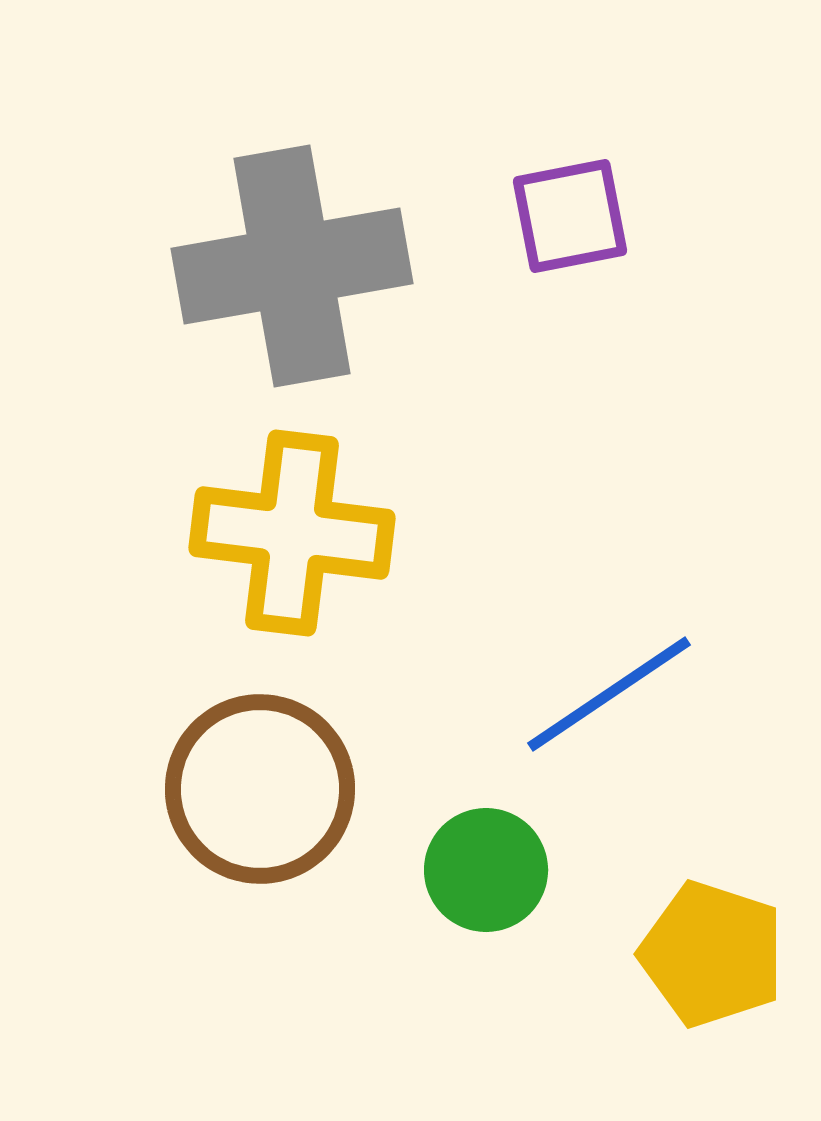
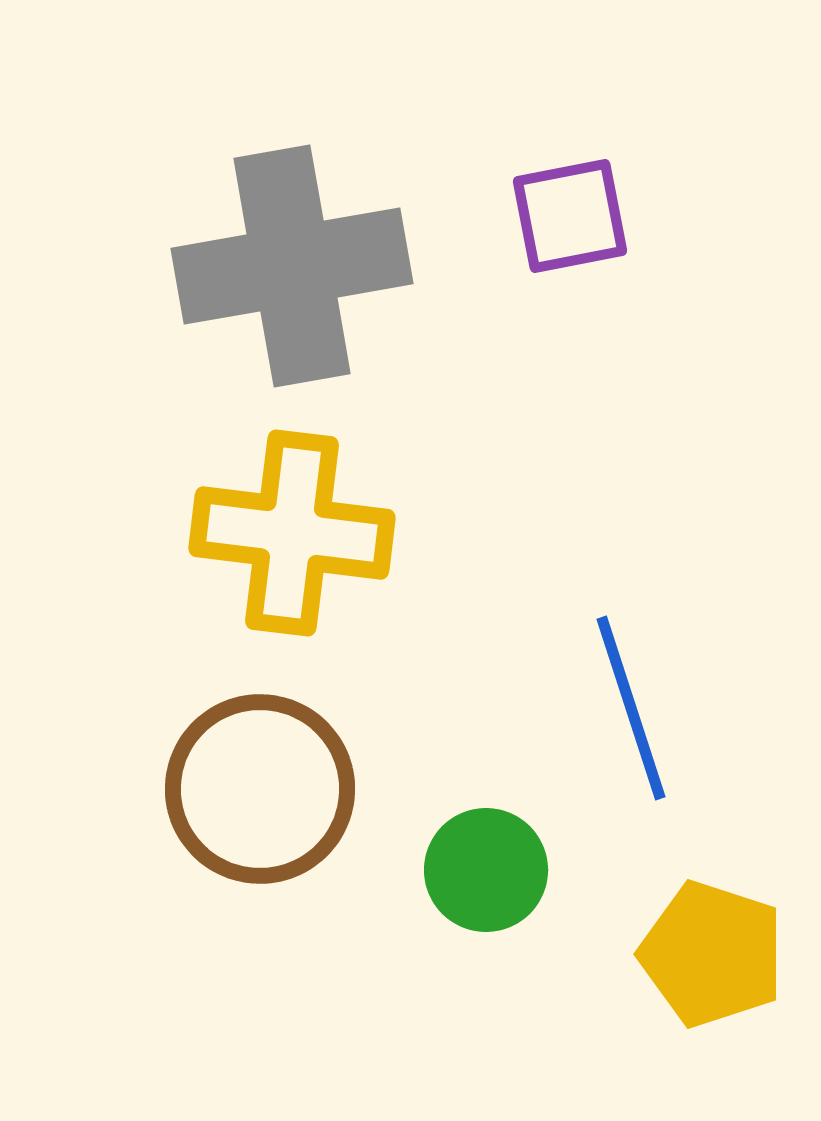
blue line: moved 22 px right, 14 px down; rotated 74 degrees counterclockwise
